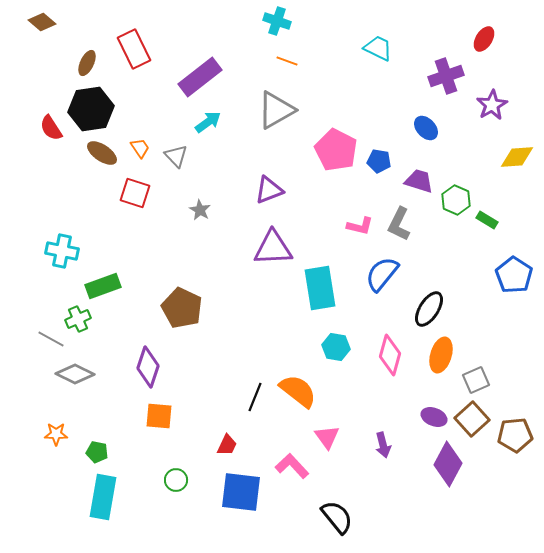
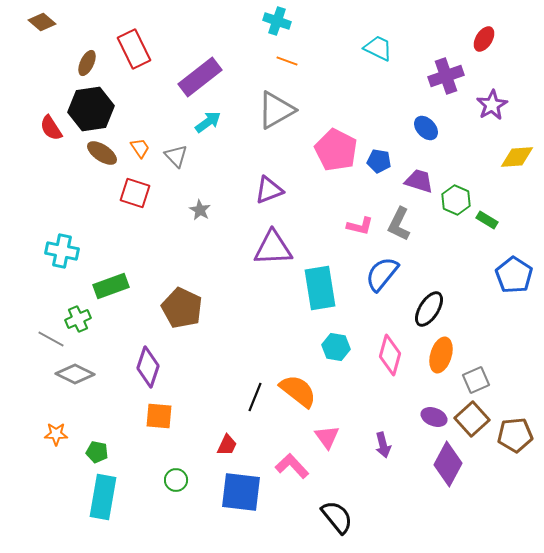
green rectangle at (103, 286): moved 8 px right
